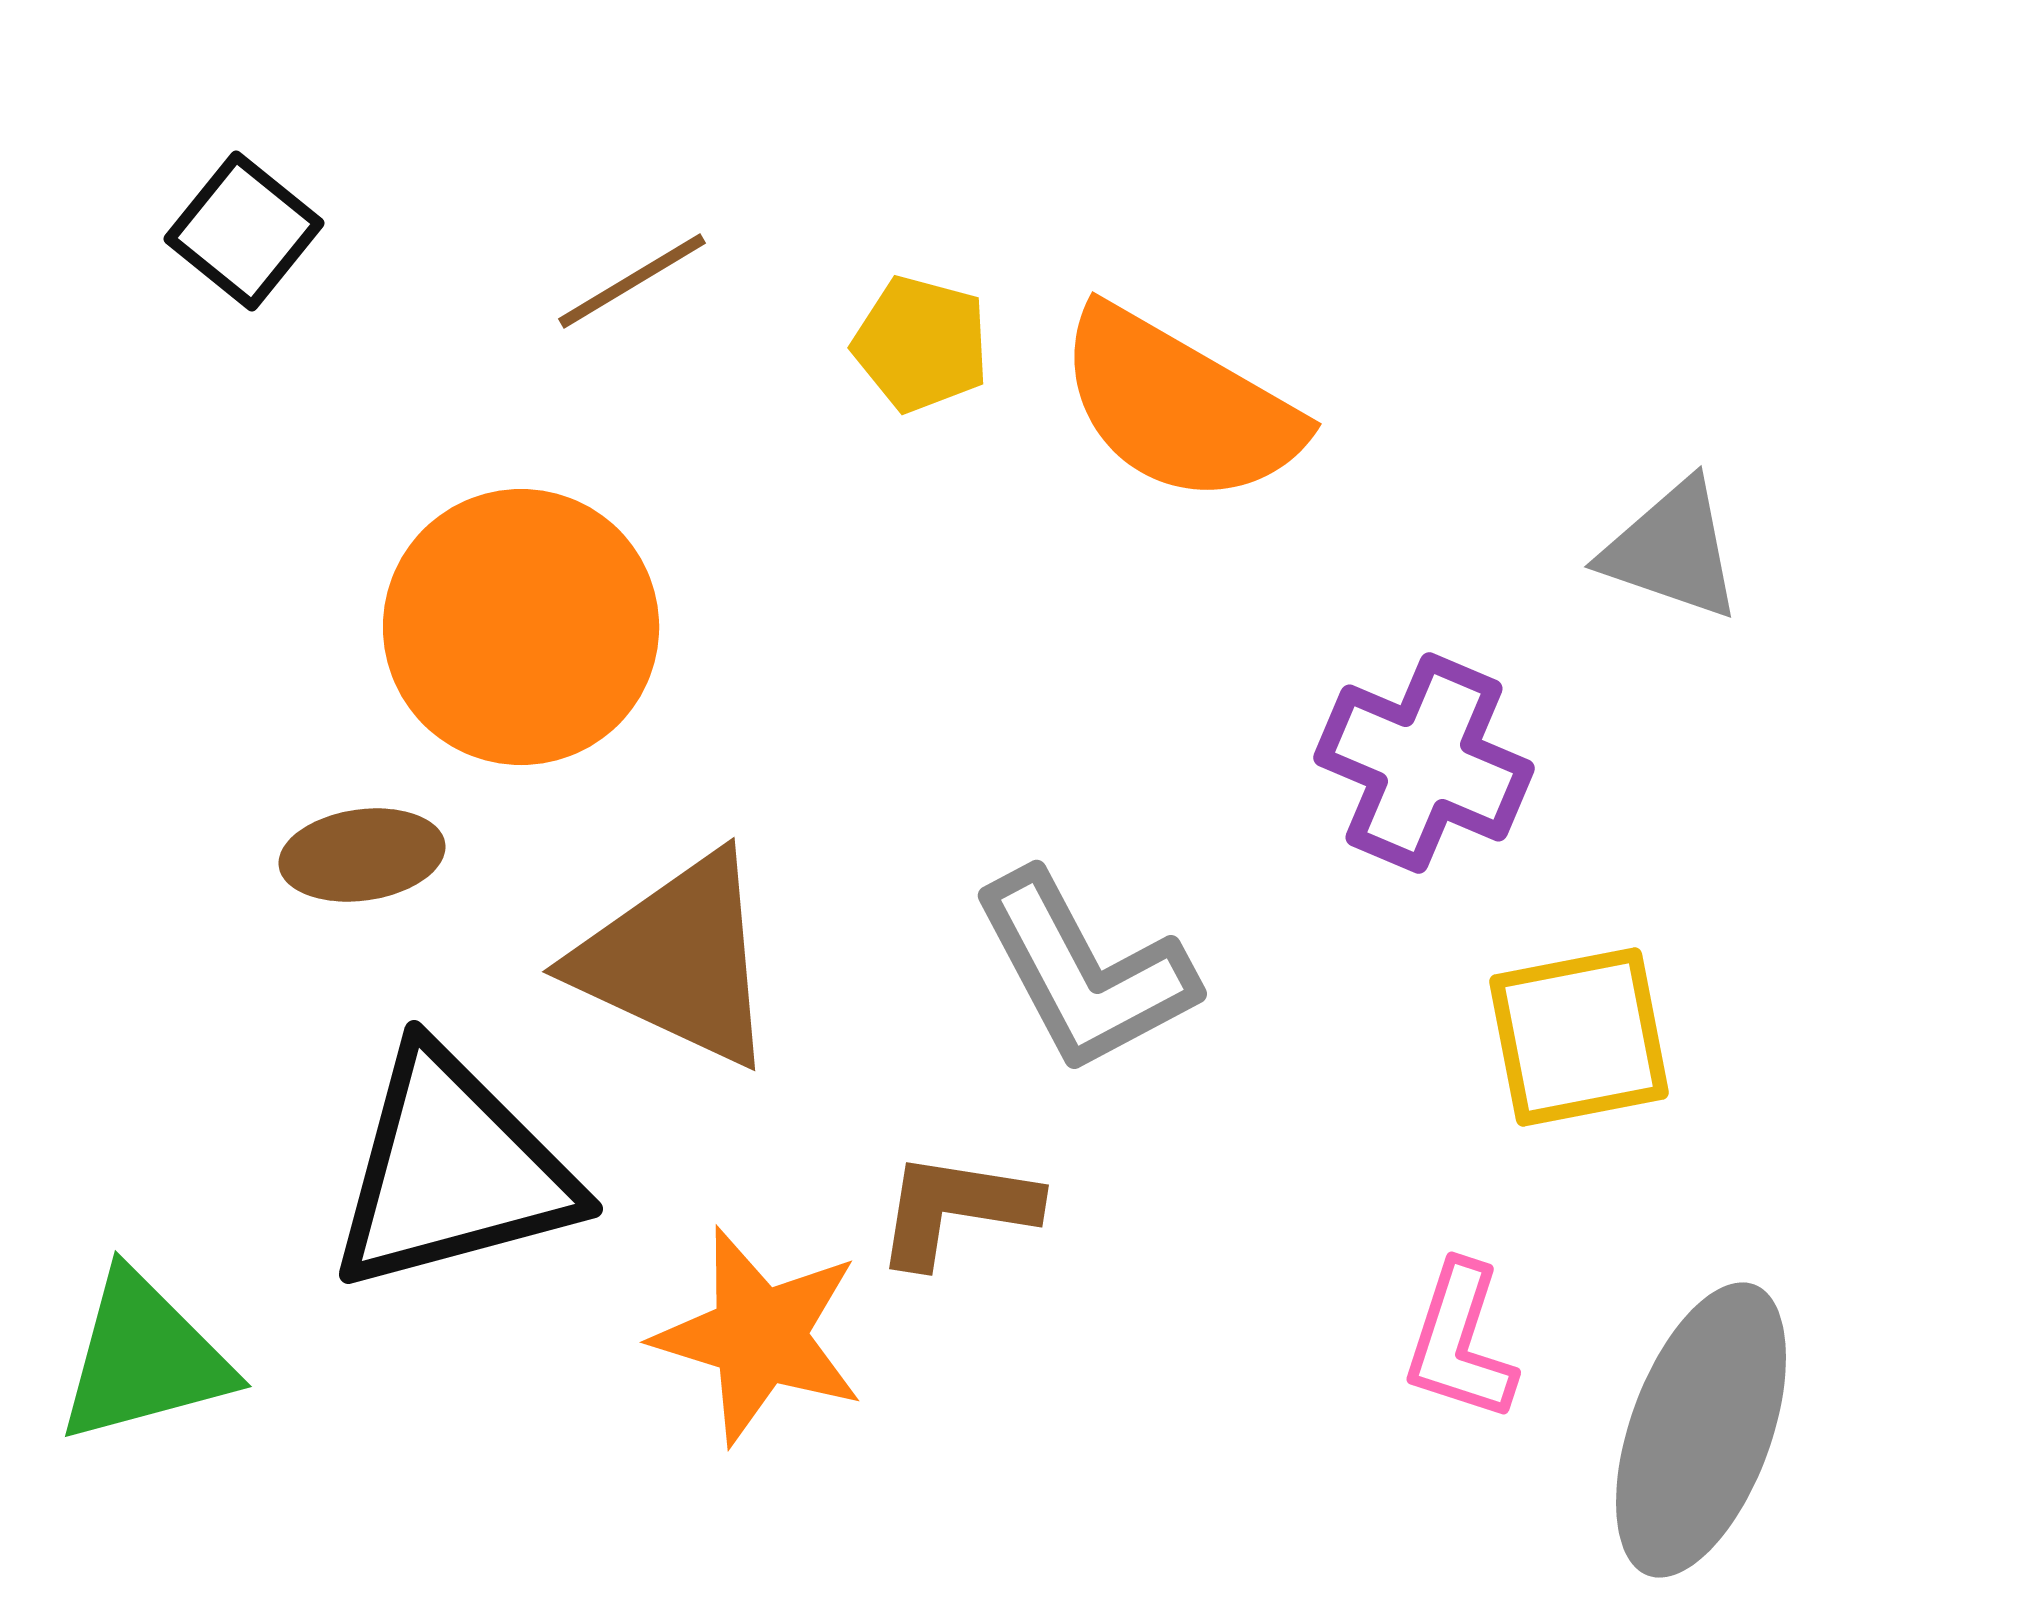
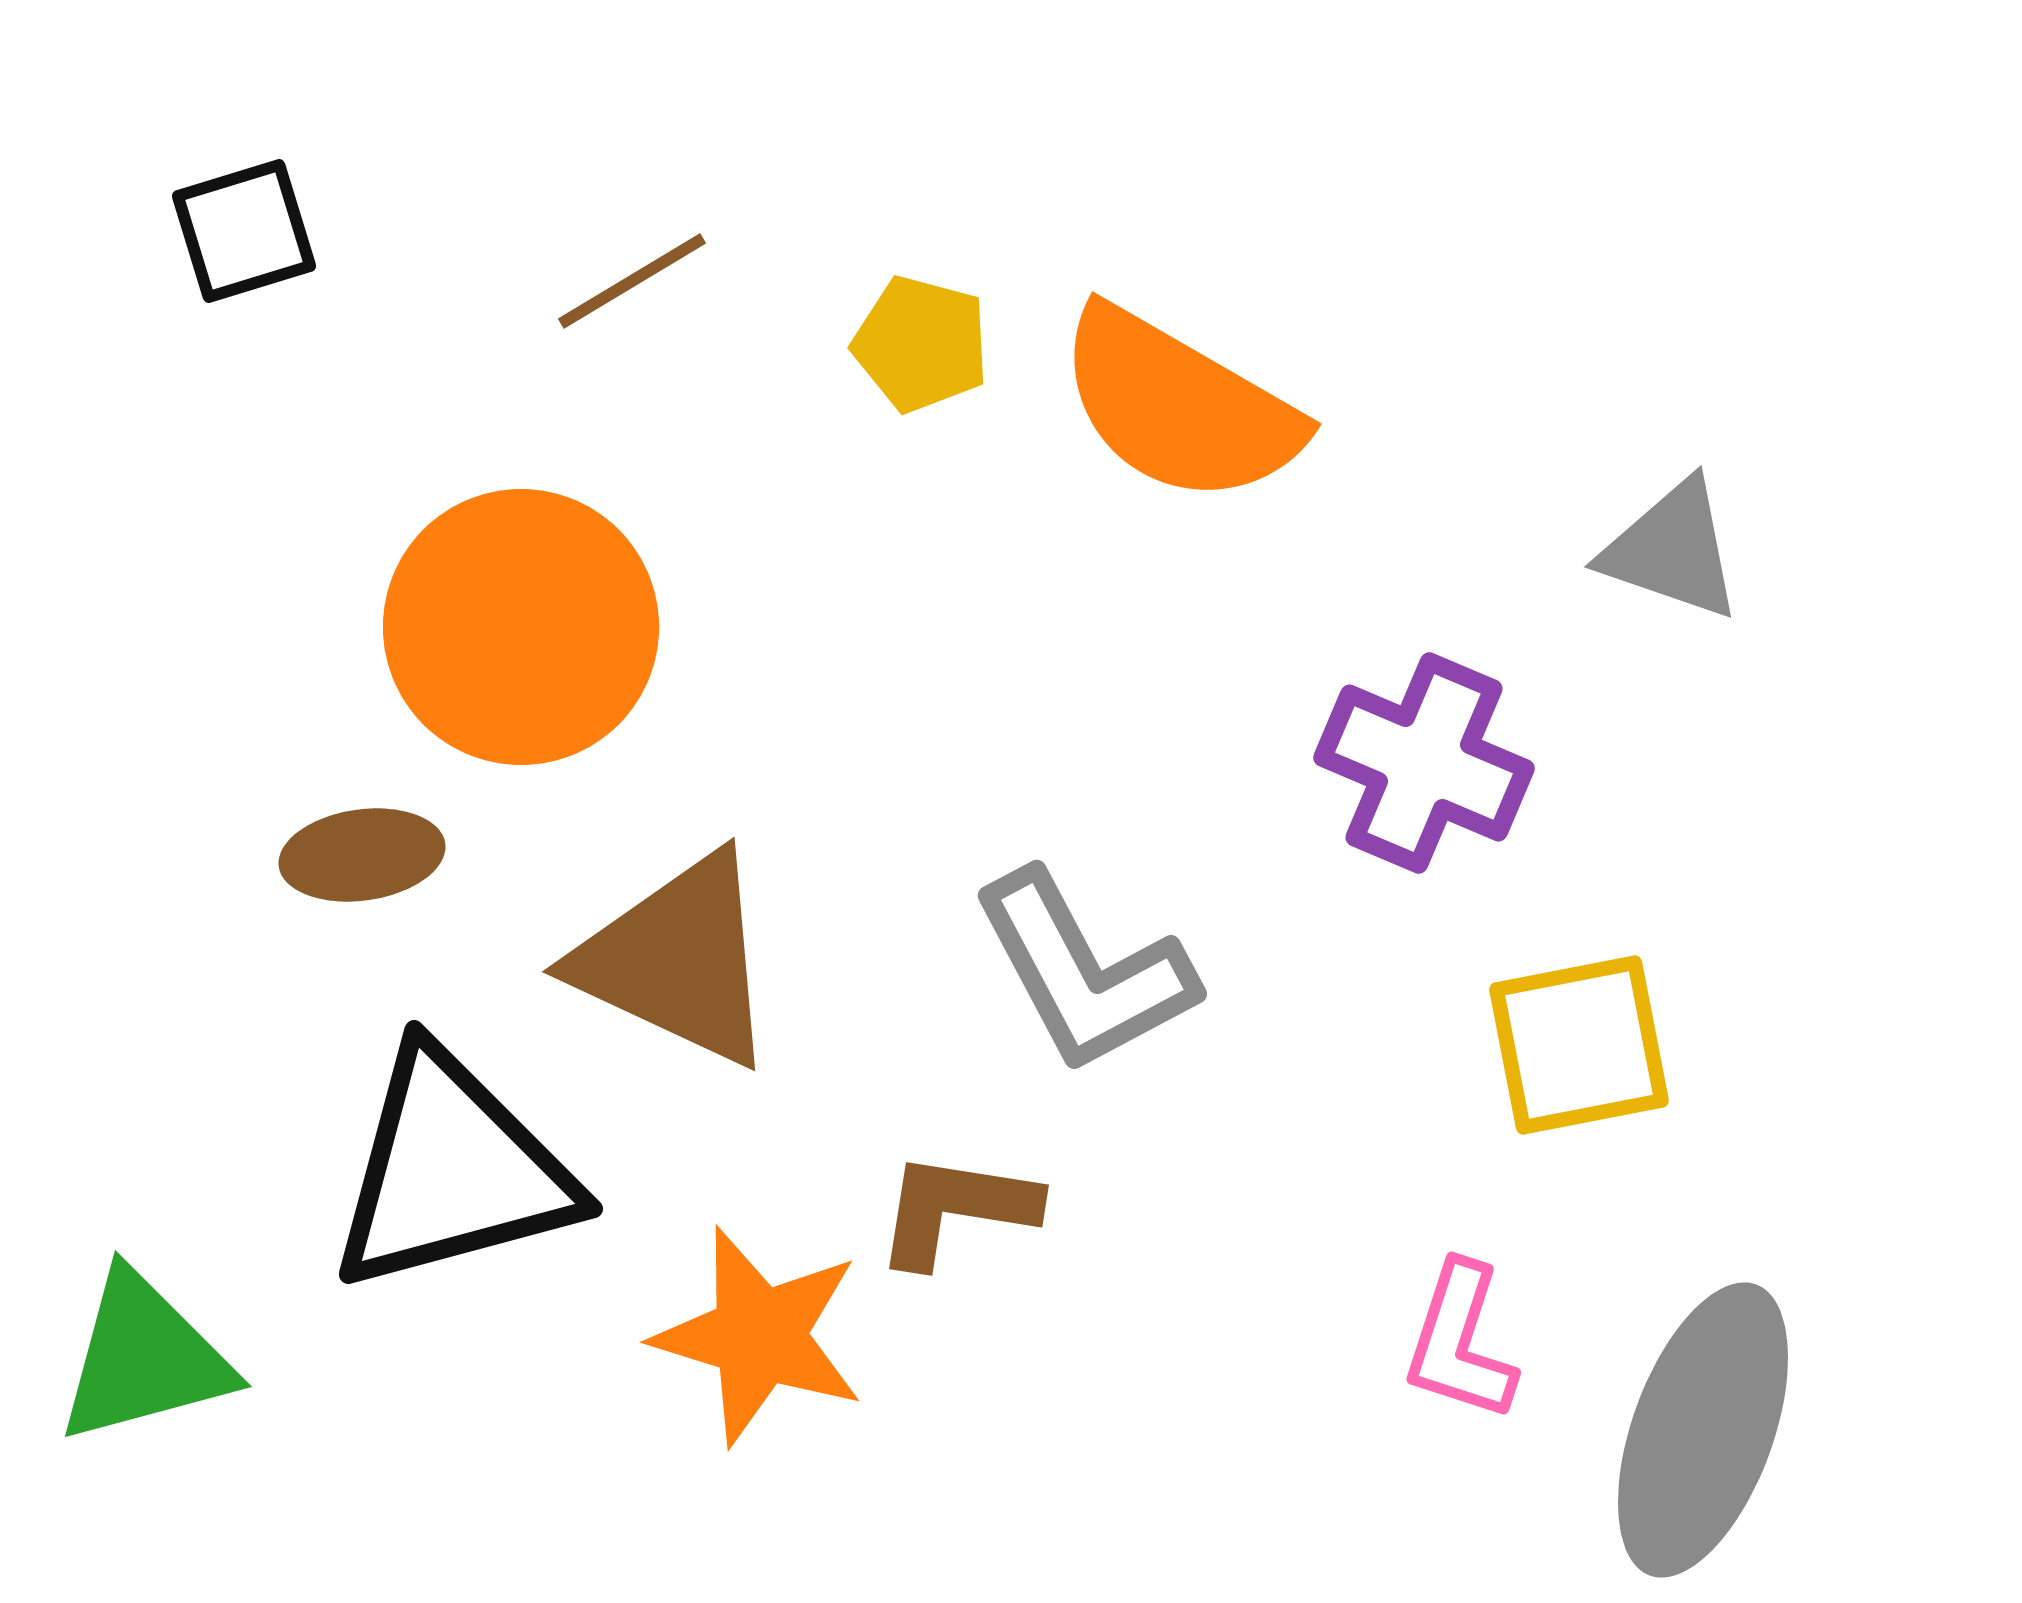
black square: rotated 34 degrees clockwise
yellow square: moved 8 px down
gray ellipse: moved 2 px right
